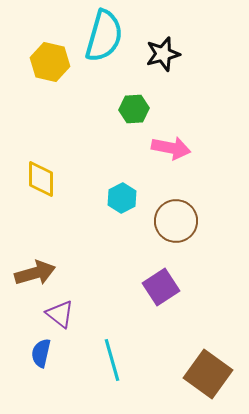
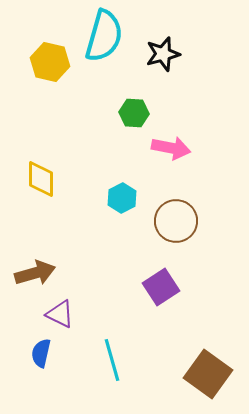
green hexagon: moved 4 px down; rotated 8 degrees clockwise
purple triangle: rotated 12 degrees counterclockwise
